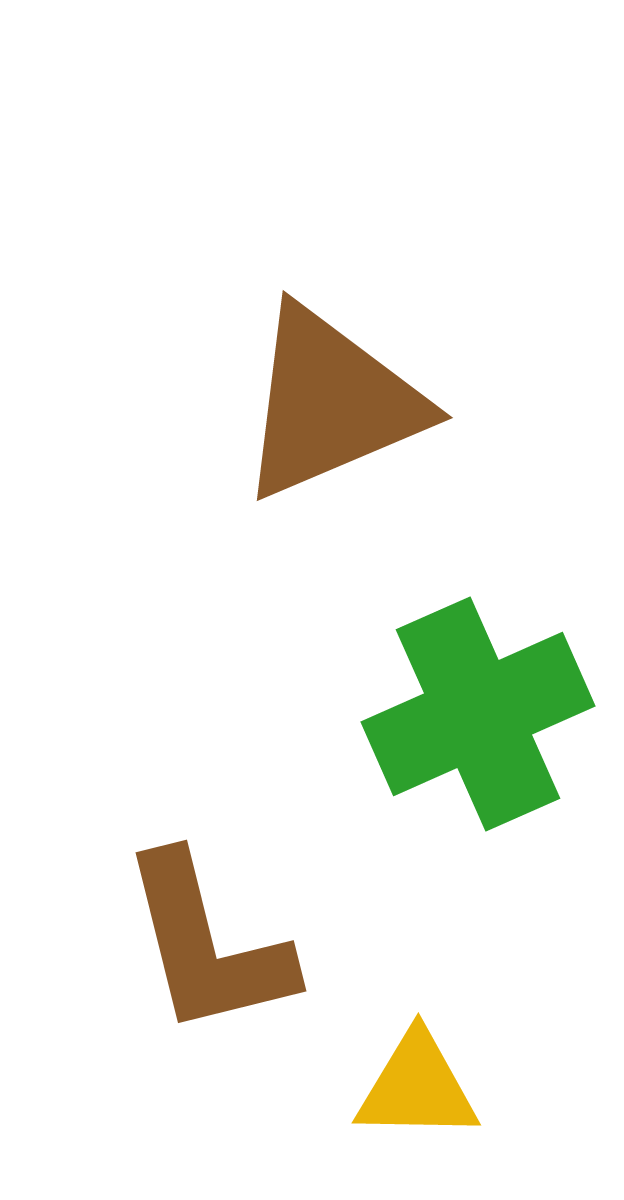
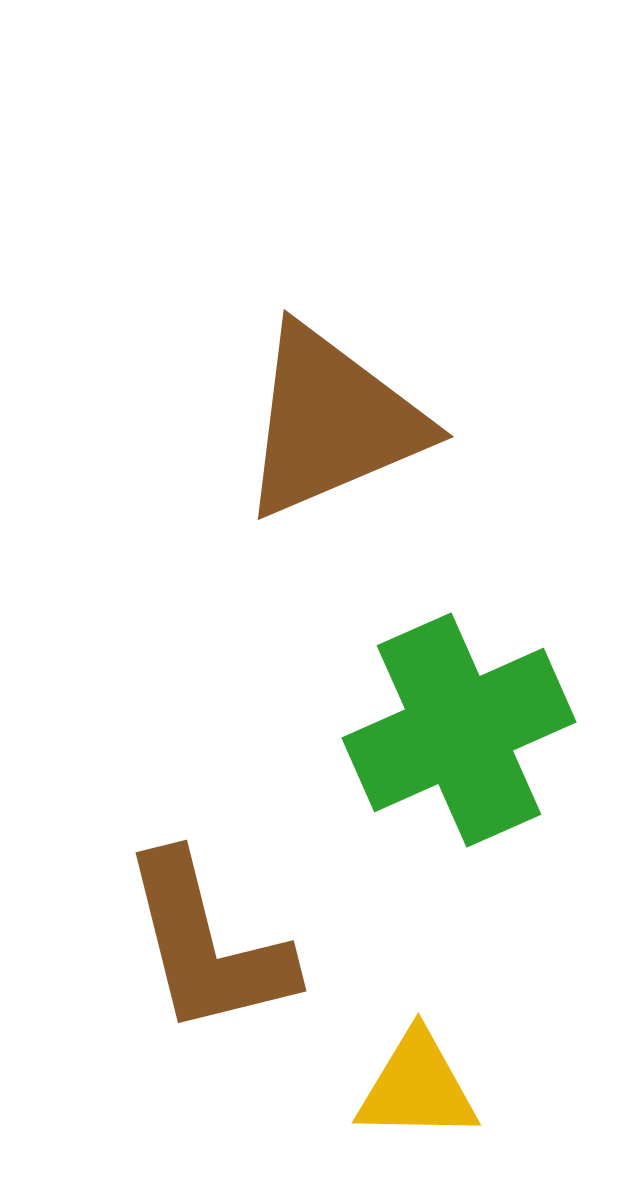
brown triangle: moved 1 px right, 19 px down
green cross: moved 19 px left, 16 px down
